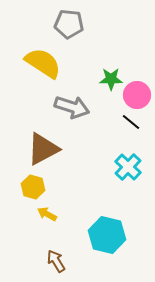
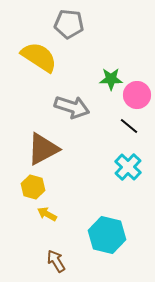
yellow semicircle: moved 4 px left, 6 px up
black line: moved 2 px left, 4 px down
